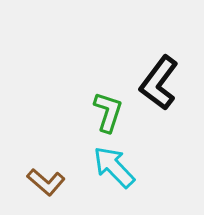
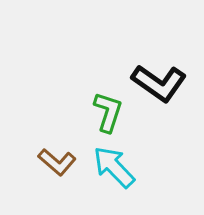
black L-shape: rotated 92 degrees counterclockwise
brown L-shape: moved 11 px right, 20 px up
